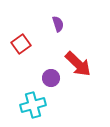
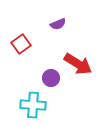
purple semicircle: rotated 84 degrees clockwise
red arrow: rotated 12 degrees counterclockwise
cyan cross: rotated 20 degrees clockwise
